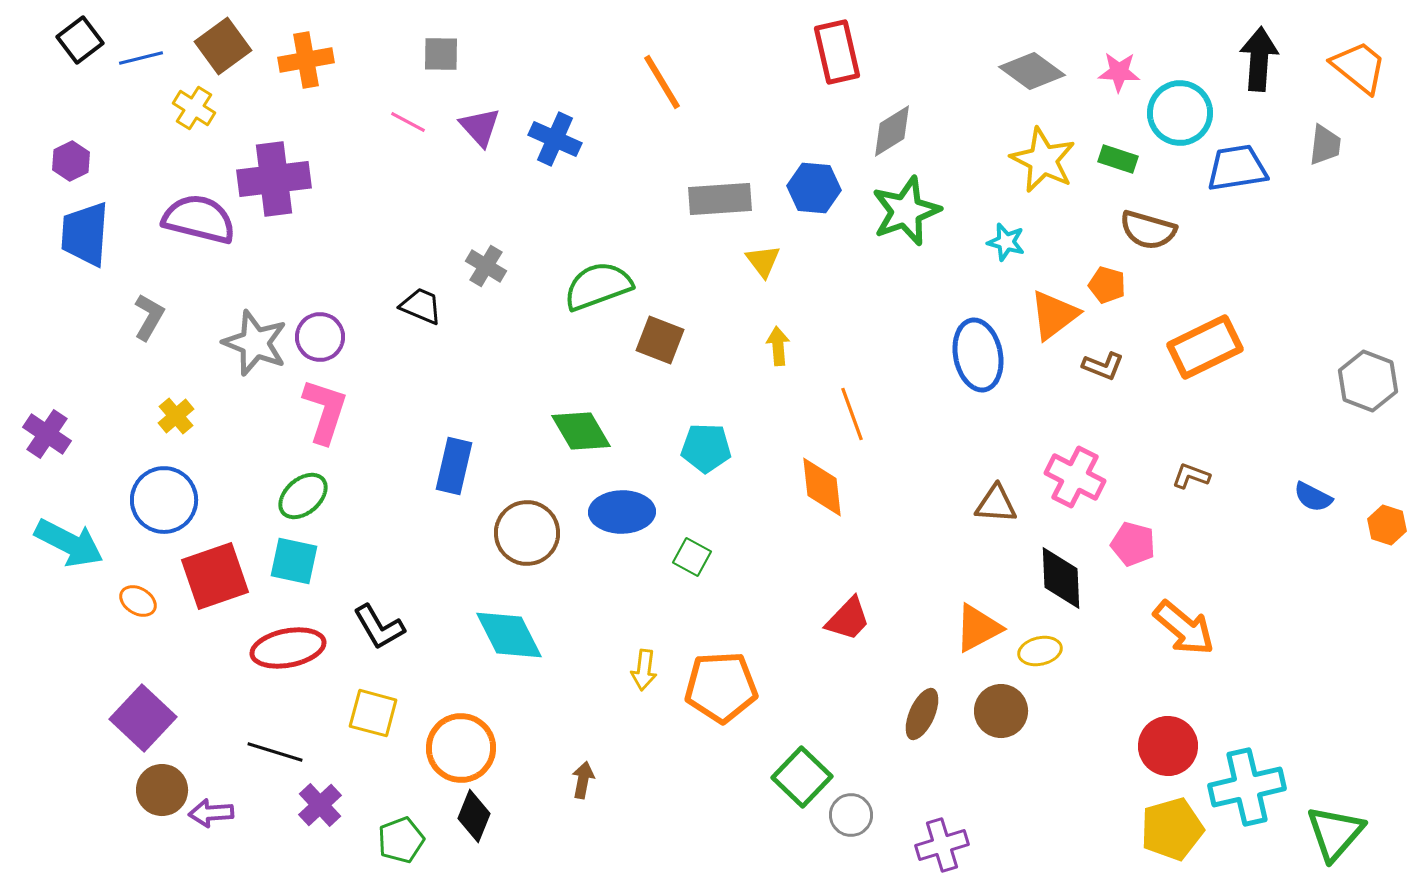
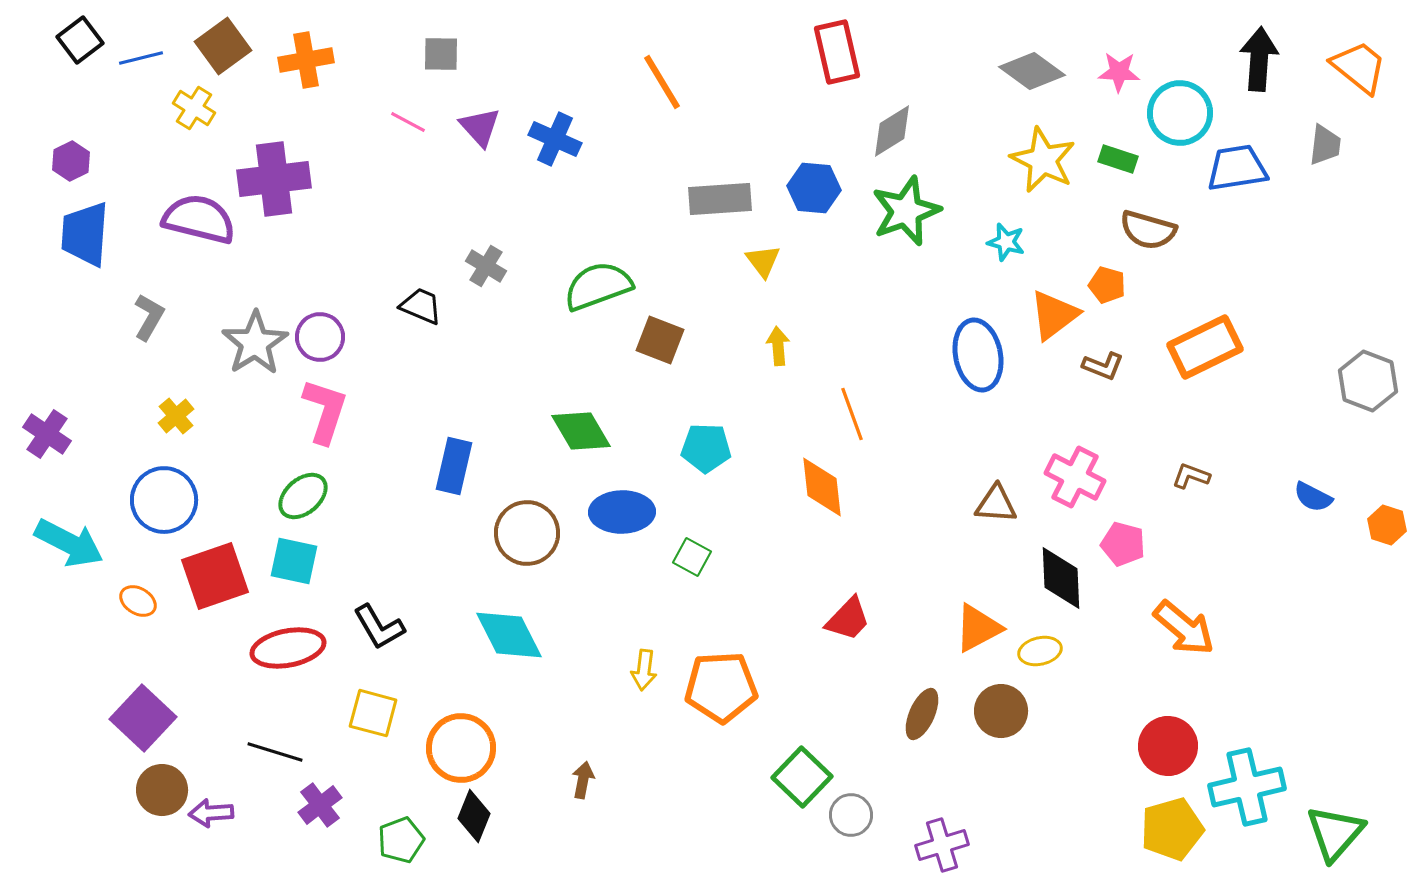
gray star at (255, 343): rotated 18 degrees clockwise
pink pentagon at (1133, 544): moved 10 px left
purple cross at (320, 805): rotated 6 degrees clockwise
